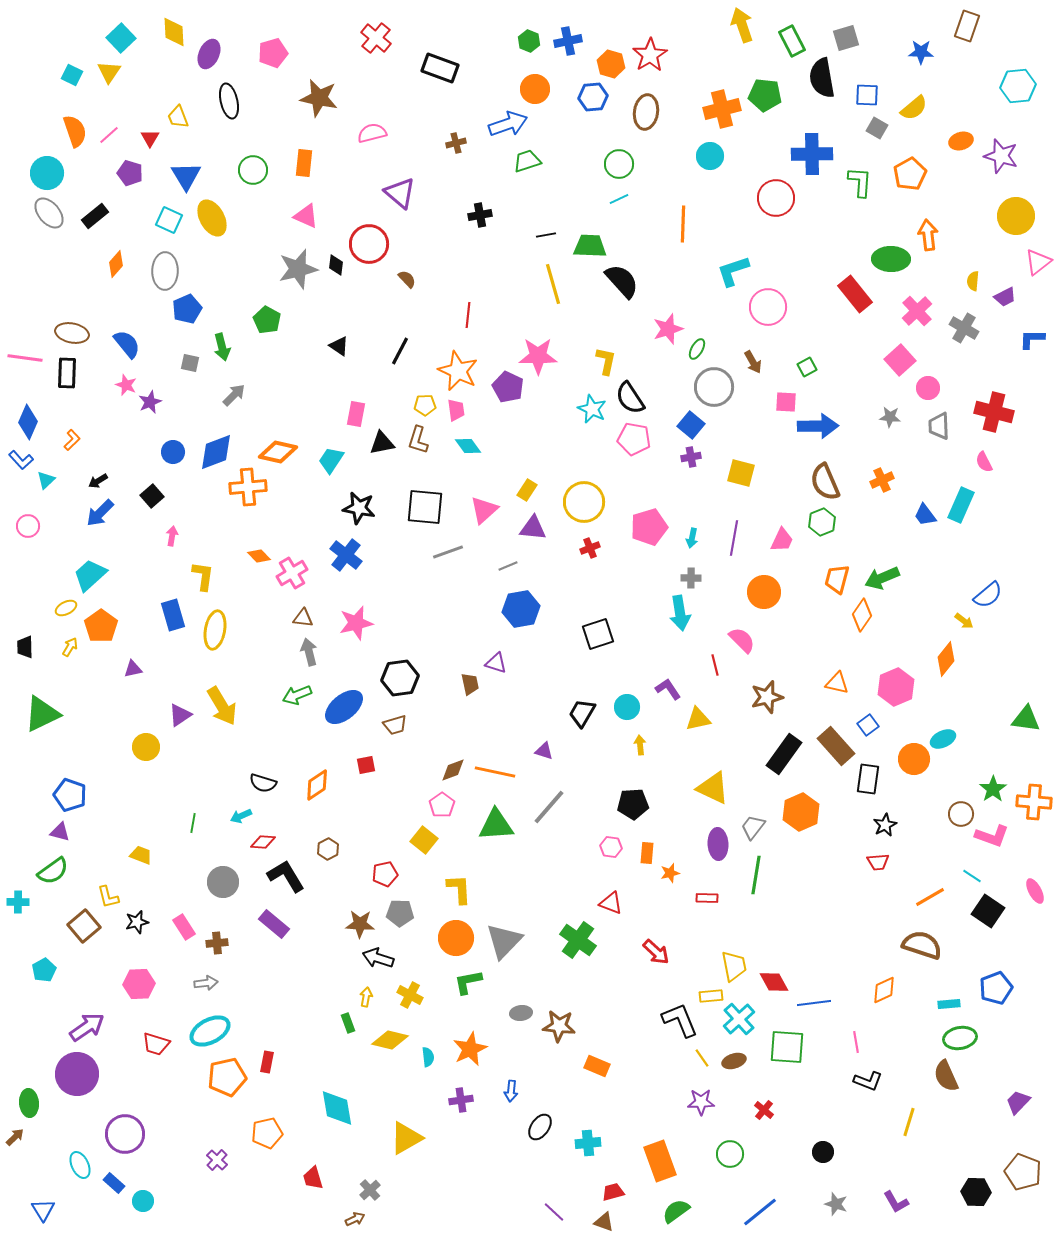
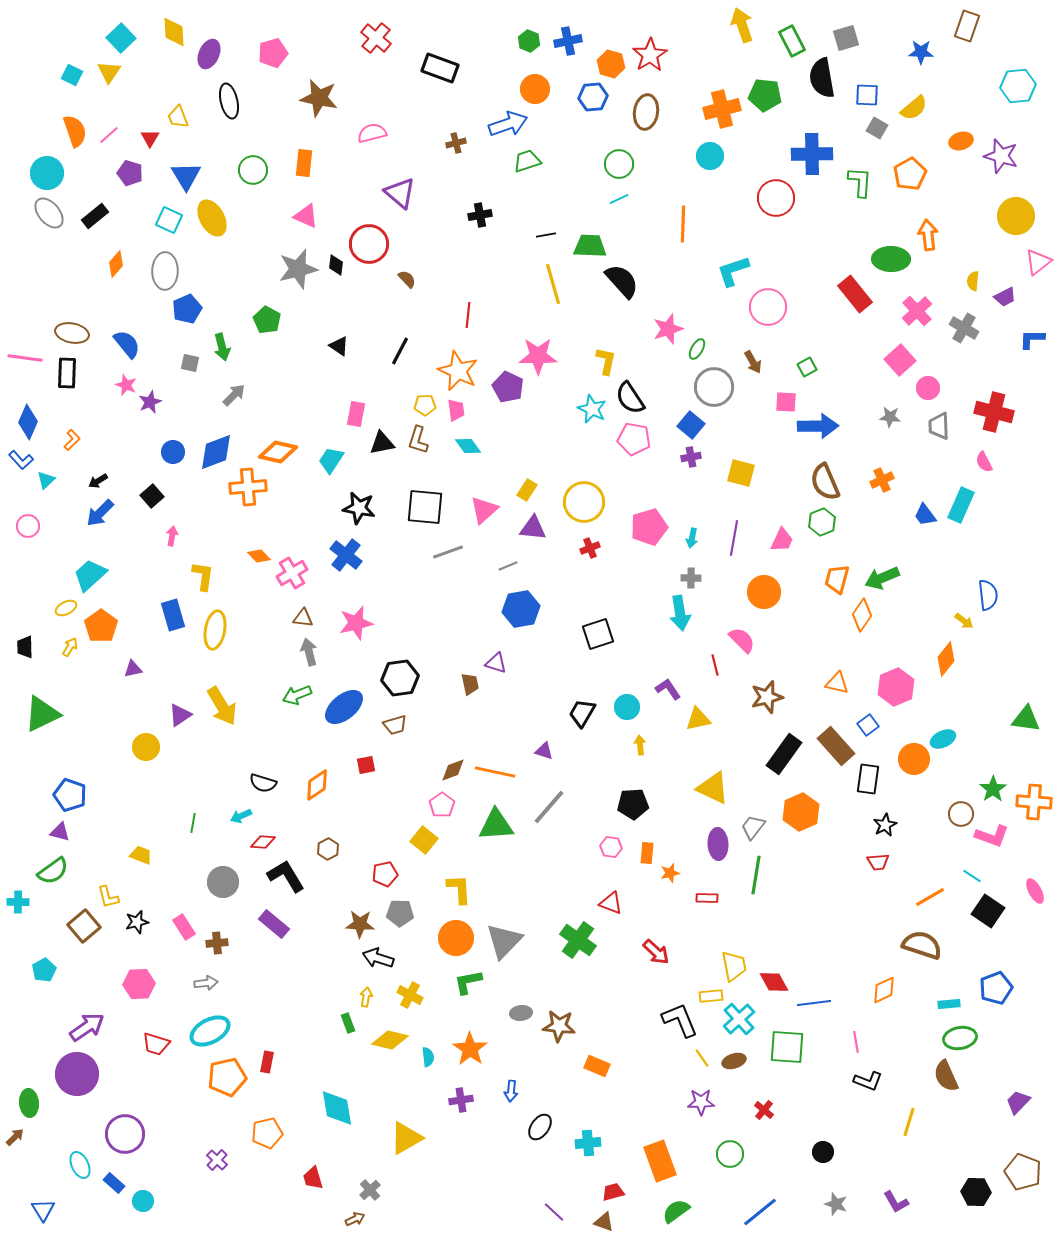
blue semicircle at (988, 595): rotated 56 degrees counterclockwise
orange star at (470, 1049): rotated 12 degrees counterclockwise
